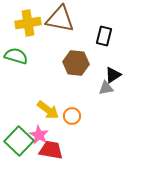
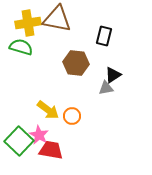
brown triangle: moved 3 px left
green semicircle: moved 5 px right, 9 px up
